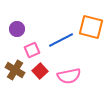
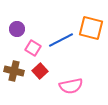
orange square: moved 1 px down
pink square: moved 1 px right, 2 px up; rotated 35 degrees counterclockwise
brown cross: moved 1 px left, 1 px down; rotated 18 degrees counterclockwise
pink semicircle: moved 2 px right, 10 px down
